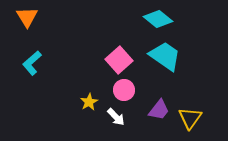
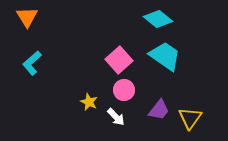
yellow star: rotated 18 degrees counterclockwise
